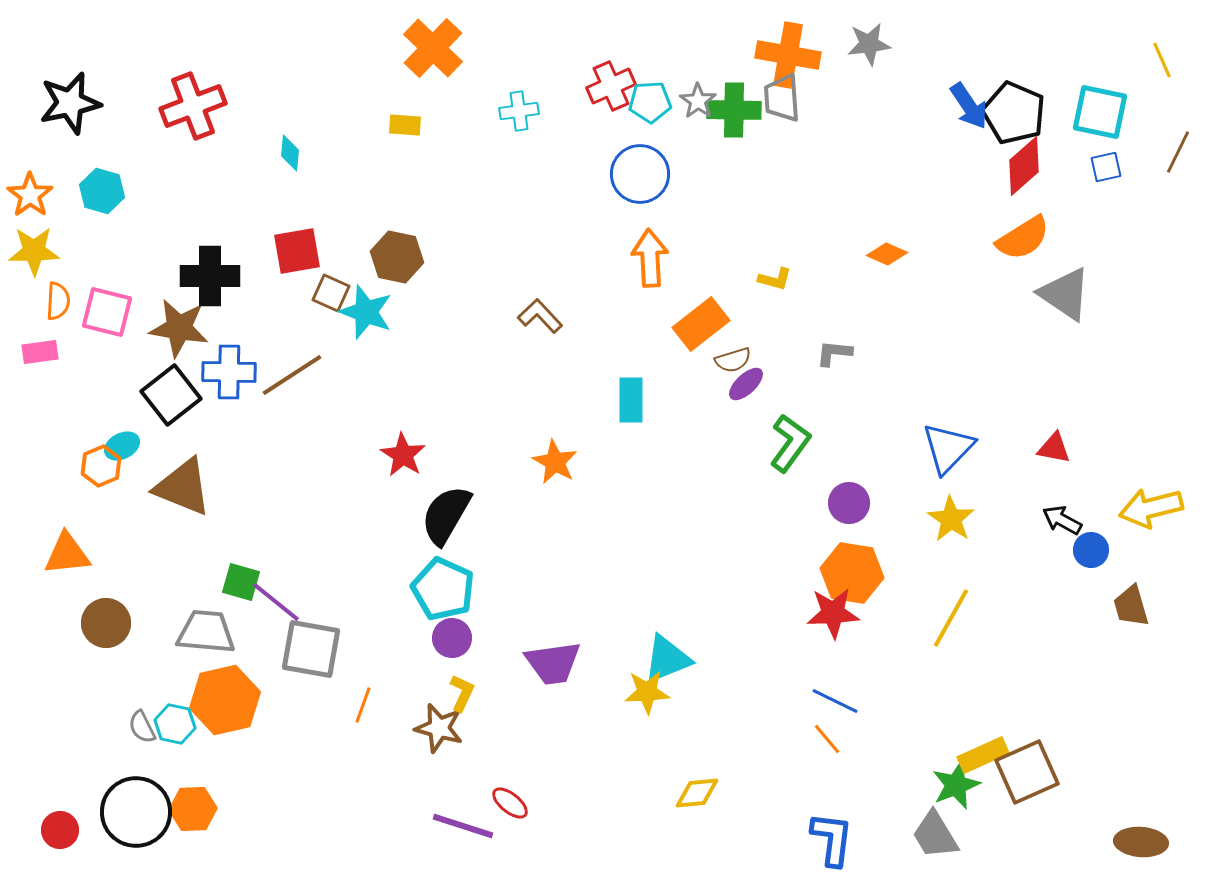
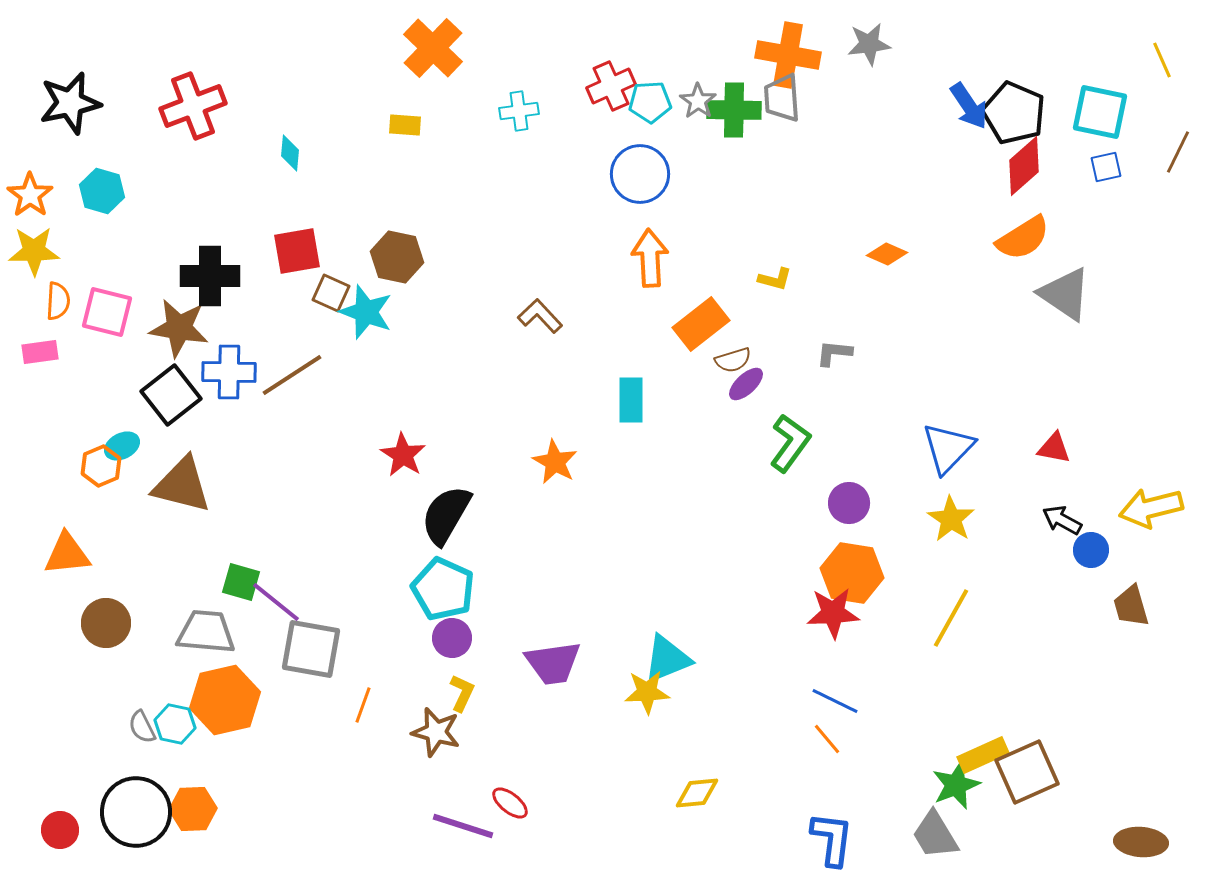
brown triangle at (183, 487): moved 1 px left, 2 px up; rotated 8 degrees counterclockwise
brown star at (439, 728): moved 3 px left, 4 px down
